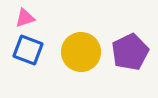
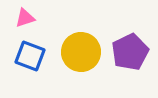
blue square: moved 2 px right, 6 px down
